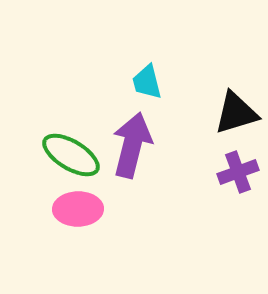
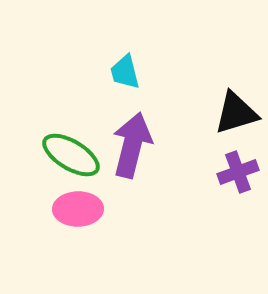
cyan trapezoid: moved 22 px left, 10 px up
